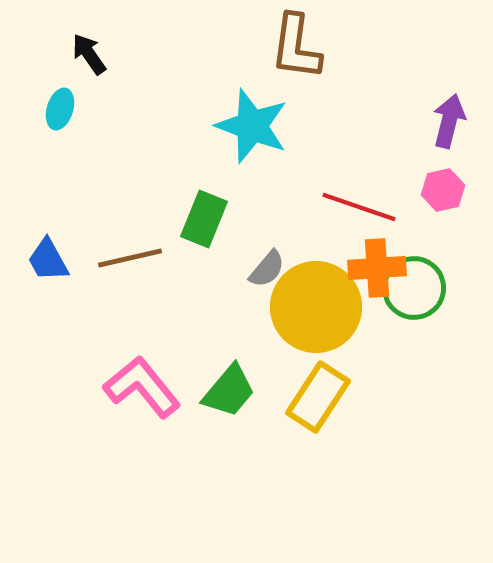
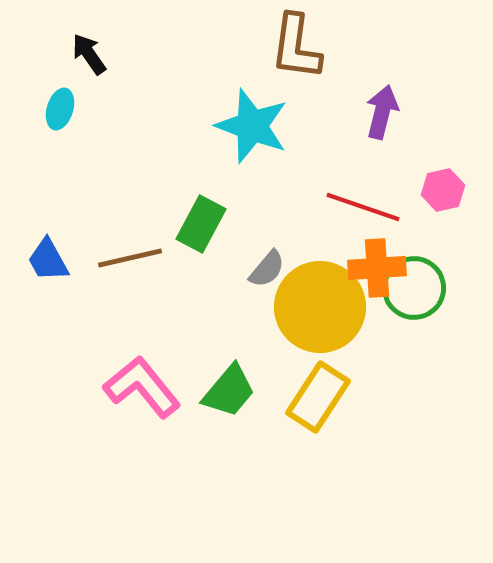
purple arrow: moved 67 px left, 9 px up
red line: moved 4 px right
green rectangle: moved 3 px left, 5 px down; rotated 6 degrees clockwise
yellow circle: moved 4 px right
